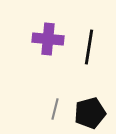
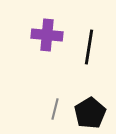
purple cross: moved 1 px left, 4 px up
black pentagon: rotated 16 degrees counterclockwise
